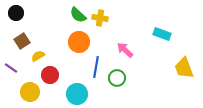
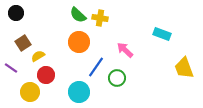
brown square: moved 1 px right, 2 px down
blue line: rotated 25 degrees clockwise
red circle: moved 4 px left
cyan circle: moved 2 px right, 2 px up
